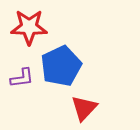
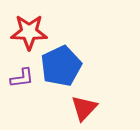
red star: moved 5 px down
